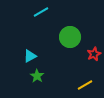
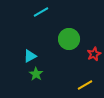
green circle: moved 1 px left, 2 px down
green star: moved 1 px left, 2 px up
